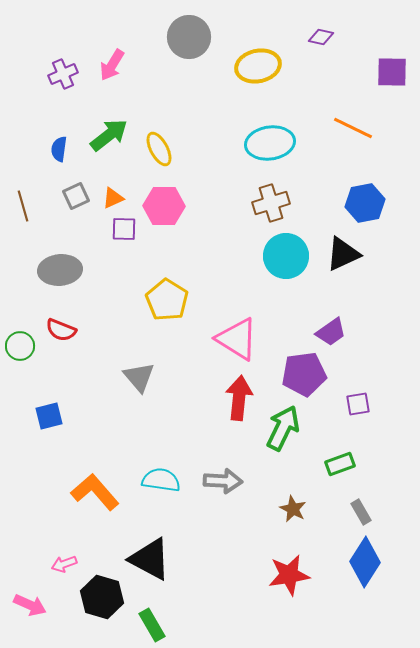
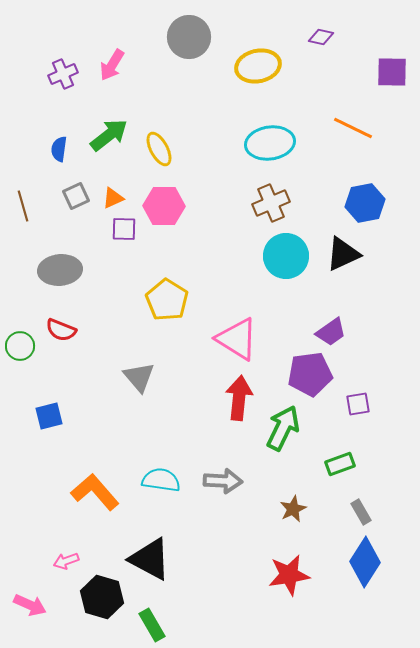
brown cross at (271, 203): rotated 6 degrees counterclockwise
purple pentagon at (304, 374): moved 6 px right
brown star at (293, 509): rotated 20 degrees clockwise
pink arrow at (64, 564): moved 2 px right, 3 px up
